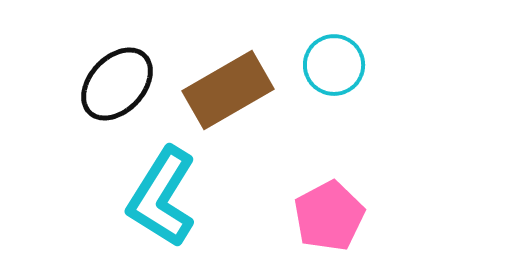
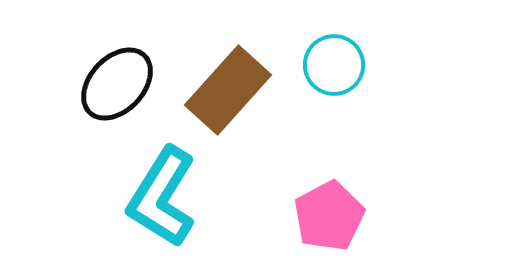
brown rectangle: rotated 18 degrees counterclockwise
